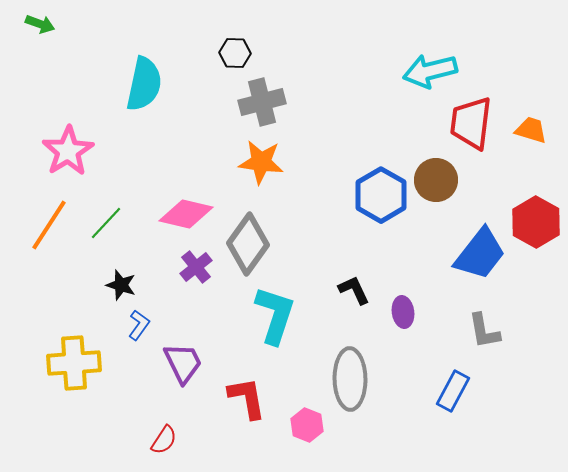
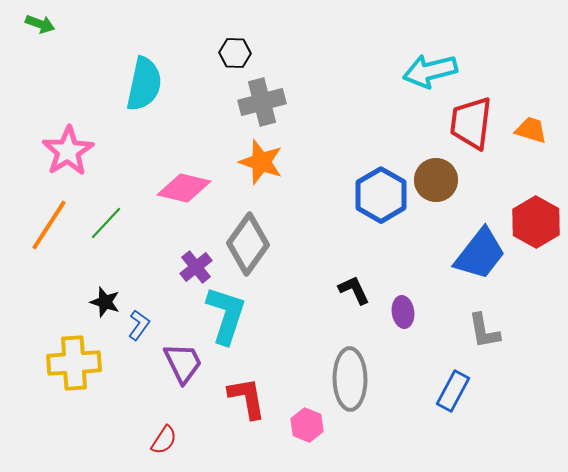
orange star: rotated 12 degrees clockwise
pink diamond: moved 2 px left, 26 px up
black star: moved 16 px left, 17 px down
cyan L-shape: moved 49 px left
